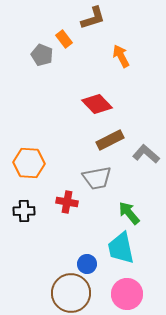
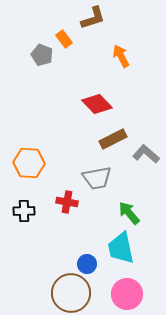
brown rectangle: moved 3 px right, 1 px up
